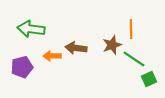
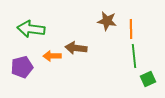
brown star: moved 5 px left, 24 px up; rotated 30 degrees clockwise
green line: moved 3 px up; rotated 50 degrees clockwise
green square: moved 1 px left
